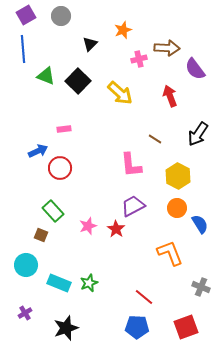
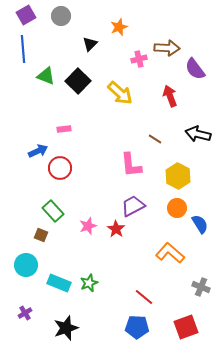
orange star: moved 4 px left, 3 px up
black arrow: rotated 70 degrees clockwise
orange L-shape: rotated 28 degrees counterclockwise
